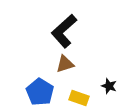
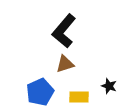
black L-shape: rotated 8 degrees counterclockwise
blue pentagon: rotated 16 degrees clockwise
yellow rectangle: moved 1 px up; rotated 18 degrees counterclockwise
